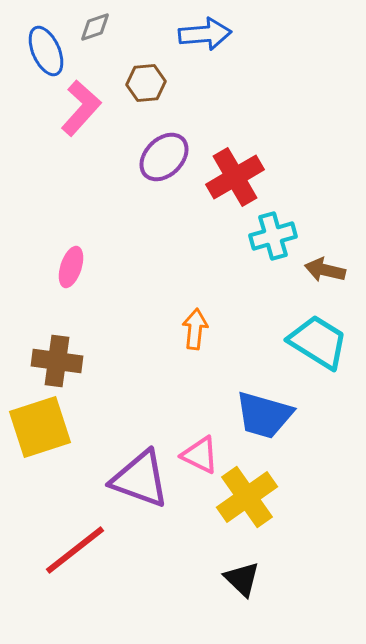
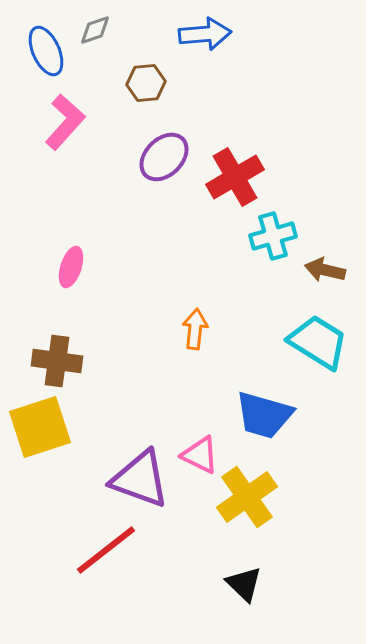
gray diamond: moved 3 px down
pink L-shape: moved 16 px left, 14 px down
red line: moved 31 px right
black triangle: moved 2 px right, 5 px down
